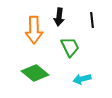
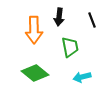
black line: rotated 14 degrees counterclockwise
green trapezoid: rotated 15 degrees clockwise
cyan arrow: moved 2 px up
